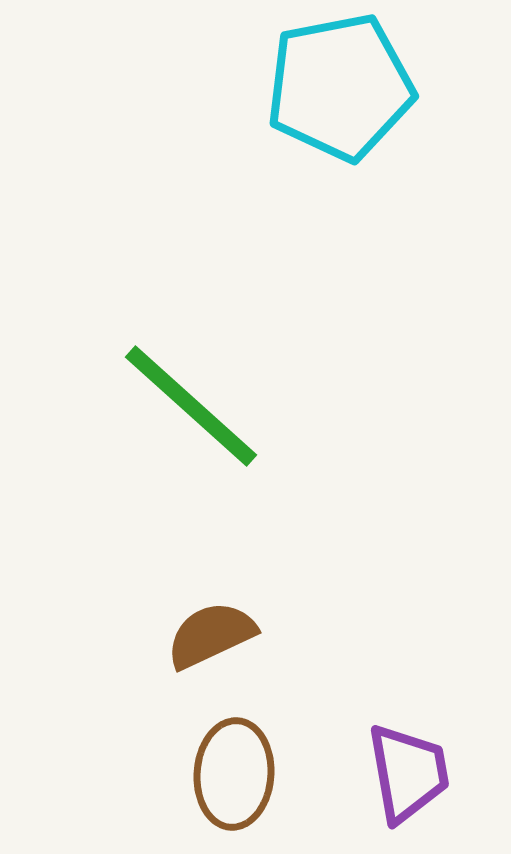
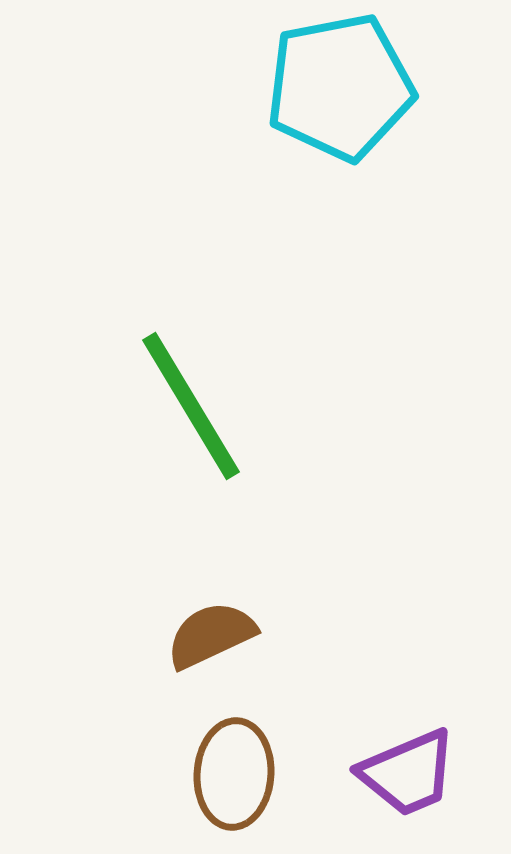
green line: rotated 17 degrees clockwise
purple trapezoid: rotated 77 degrees clockwise
